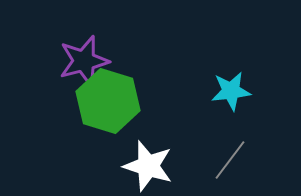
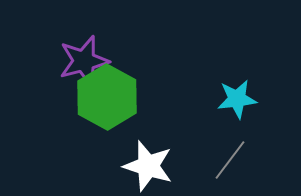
cyan star: moved 6 px right, 8 px down
green hexagon: moved 1 px left, 4 px up; rotated 12 degrees clockwise
